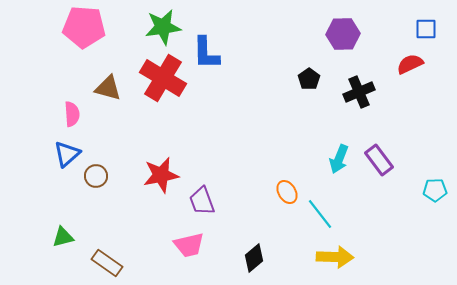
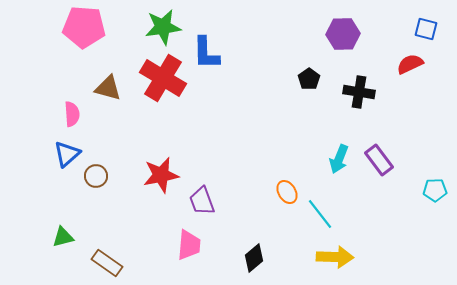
blue square: rotated 15 degrees clockwise
black cross: rotated 32 degrees clockwise
pink trapezoid: rotated 72 degrees counterclockwise
